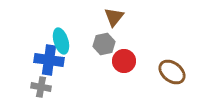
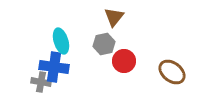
blue cross: moved 5 px right, 7 px down
gray cross: moved 5 px up
